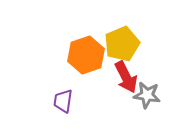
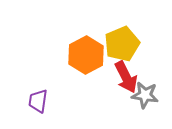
orange hexagon: rotated 9 degrees counterclockwise
gray star: moved 2 px left
purple trapezoid: moved 25 px left
